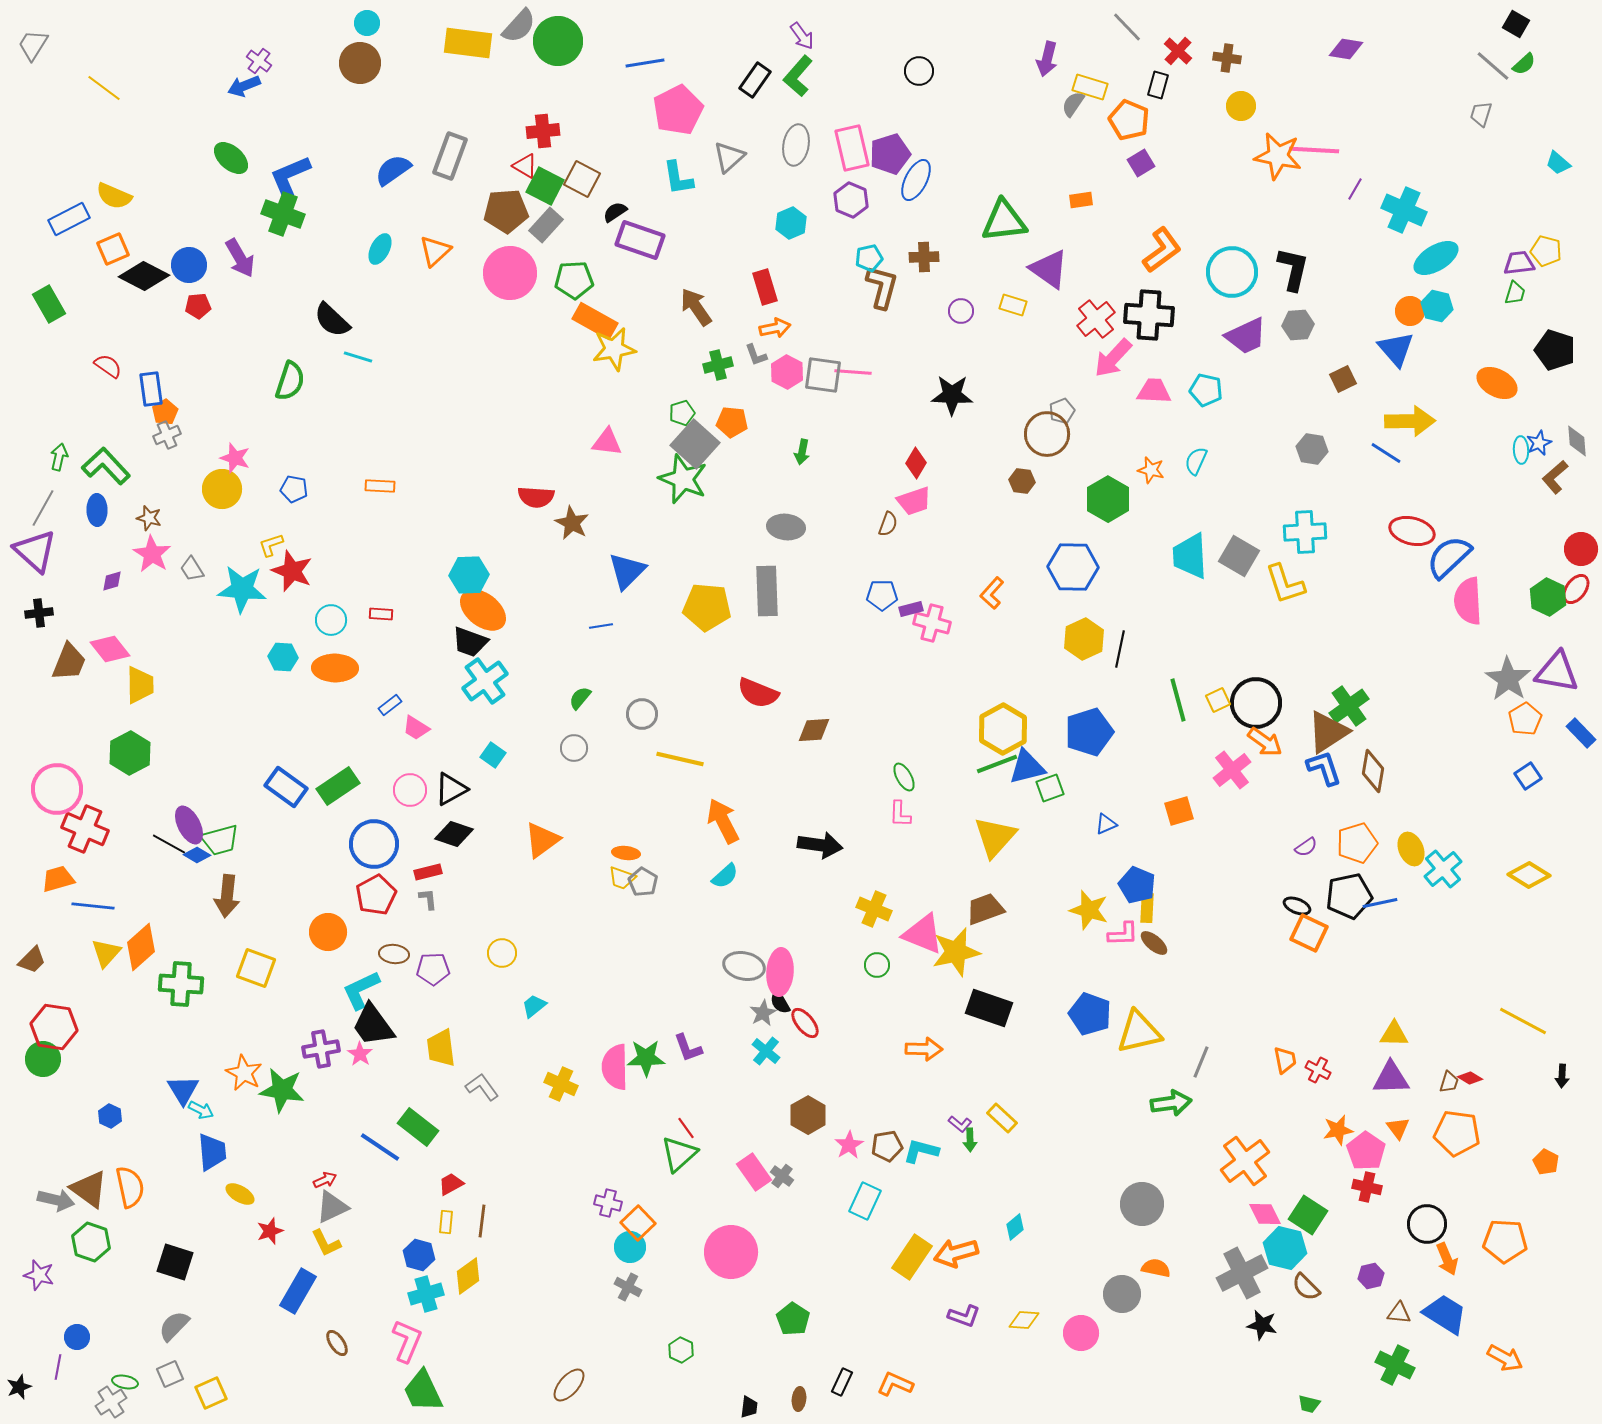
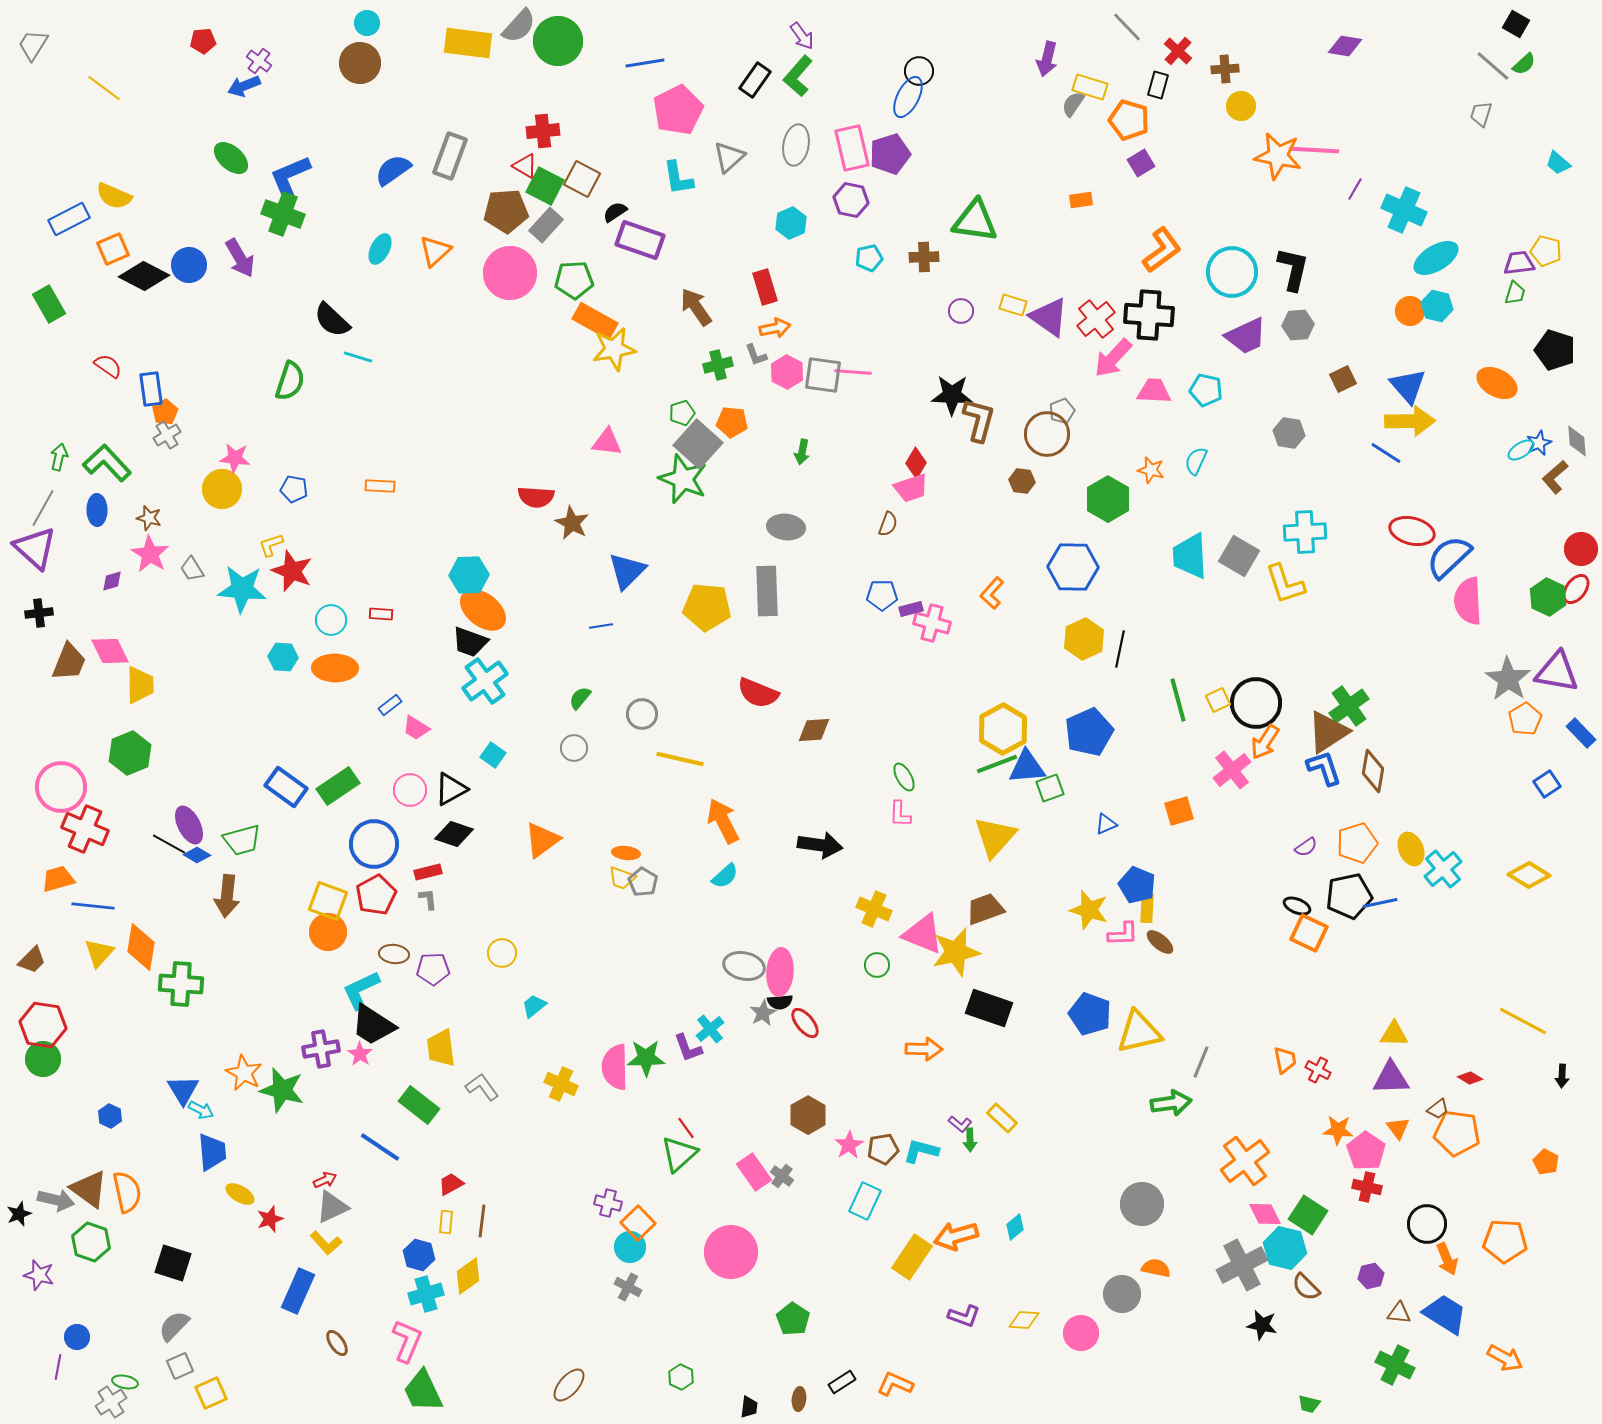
purple diamond at (1346, 49): moved 1 px left, 3 px up
brown cross at (1227, 58): moved 2 px left, 11 px down; rotated 12 degrees counterclockwise
orange pentagon at (1129, 120): rotated 6 degrees counterclockwise
blue ellipse at (916, 180): moved 8 px left, 83 px up
purple hexagon at (851, 200): rotated 12 degrees counterclockwise
green triangle at (1004, 221): moved 29 px left; rotated 15 degrees clockwise
purple triangle at (1049, 269): moved 48 px down
brown L-shape at (882, 287): moved 97 px right, 133 px down
red pentagon at (198, 306): moved 5 px right, 265 px up
blue triangle at (1396, 349): moved 12 px right, 37 px down
gray cross at (167, 435): rotated 8 degrees counterclockwise
gray square at (695, 444): moved 3 px right
gray hexagon at (1312, 449): moved 23 px left, 16 px up
cyan ellipse at (1521, 450): rotated 60 degrees clockwise
pink star at (235, 458): rotated 12 degrees counterclockwise
green L-shape at (106, 466): moved 1 px right, 3 px up
pink trapezoid at (914, 501): moved 3 px left, 13 px up
purple triangle at (35, 551): moved 3 px up
pink star at (152, 554): moved 2 px left
pink diamond at (110, 649): moved 2 px down; rotated 12 degrees clockwise
blue pentagon at (1089, 732): rotated 6 degrees counterclockwise
orange arrow at (1265, 742): rotated 87 degrees clockwise
green hexagon at (130, 753): rotated 6 degrees clockwise
blue triangle at (1027, 767): rotated 9 degrees clockwise
blue square at (1528, 776): moved 19 px right, 8 px down
pink circle at (57, 789): moved 4 px right, 2 px up
green trapezoid at (220, 840): moved 22 px right
brown ellipse at (1154, 943): moved 6 px right, 1 px up
orange diamond at (141, 947): rotated 39 degrees counterclockwise
yellow triangle at (106, 953): moved 7 px left
yellow square at (256, 968): moved 72 px right, 67 px up
black semicircle at (780, 1002): rotated 65 degrees counterclockwise
black trapezoid at (373, 1025): rotated 21 degrees counterclockwise
red hexagon at (54, 1027): moved 11 px left, 2 px up
cyan cross at (766, 1051): moved 56 px left, 22 px up; rotated 12 degrees clockwise
brown trapezoid at (1449, 1082): moved 11 px left, 27 px down; rotated 35 degrees clockwise
green star at (282, 1090): rotated 6 degrees clockwise
green rectangle at (418, 1127): moved 1 px right, 22 px up
orange star at (1338, 1130): rotated 16 degrees clockwise
brown pentagon at (887, 1146): moved 4 px left, 3 px down
orange semicircle at (130, 1187): moved 3 px left, 5 px down
red star at (270, 1231): moved 12 px up
yellow L-shape at (326, 1243): rotated 16 degrees counterclockwise
orange arrow at (956, 1253): moved 17 px up
black square at (175, 1262): moved 2 px left, 1 px down
gray cross at (1242, 1273): moved 8 px up
blue rectangle at (298, 1291): rotated 6 degrees counterclockwise
green hexagon at (681, 1350): moved 27 px down
gray square at (170, 1374): moved 10 px right, 8 px up
black rectangle at (842, 1382): rotated 32 degrees clockwise
black star at (19, 1387): moved 173 px up
